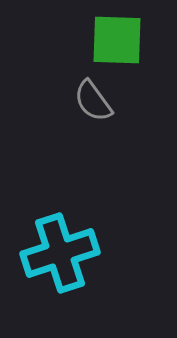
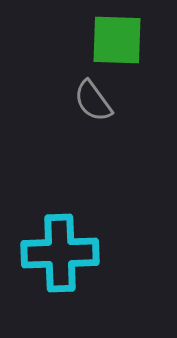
cyan cross: rotated 16 degrees clockwise
